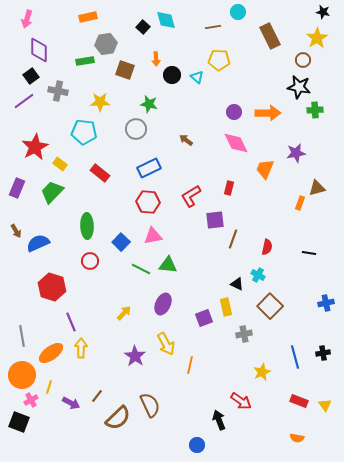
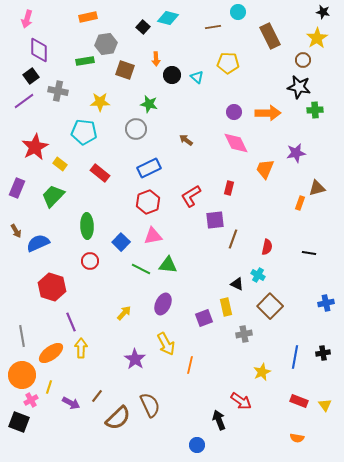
cyan diamond at (166, 20): moved 2 px right, 2 px up; rotated 60 degrees counterclockwise
yellow pentagon at (219, 60): moved 9 px right, 3 px down
green trapezoid at (52, 192): moved 1 px right, 4 px down
red hexagon at (148, 202): rotated 25 degrees counterclockwise
purple star at (135, 356): moved 3 px down
blue line at (295, 357): rotated 25 degrees clockwise
